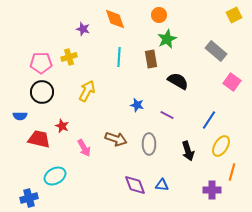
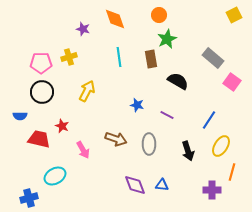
gray rectangle: moved 3 px left, 7 px down
cyan line: rotated 12 degrees counterclockwise
pink arrow: moved 1 px left, 2 px down
